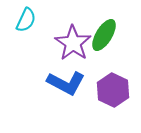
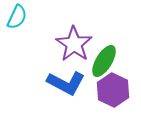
cyan semicircle: moved 9 px left, 3 px up
green ellipse: moved 26 px down
purple star: moved 1 px right, 1 px down
